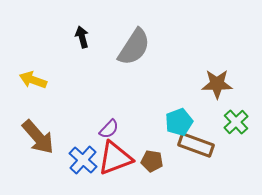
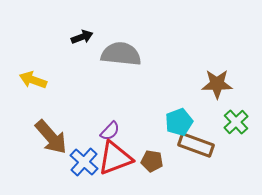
black arrow: rotated 85 degrees clockwise
gray semicircle: moved 13 px left, 7 px down; rotated 117 degrees counterclockwise
purple semicircle: moved 1 px right, 2 px down
brown arrow: moved 13 px right
blue cross: moved 1 px right, 2 px down
